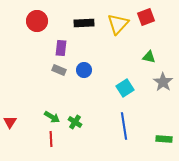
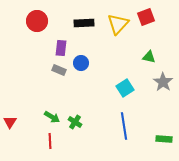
blue circle: moved 3 px left, 7 px up
red line: moved 1 px left, 2 px down
